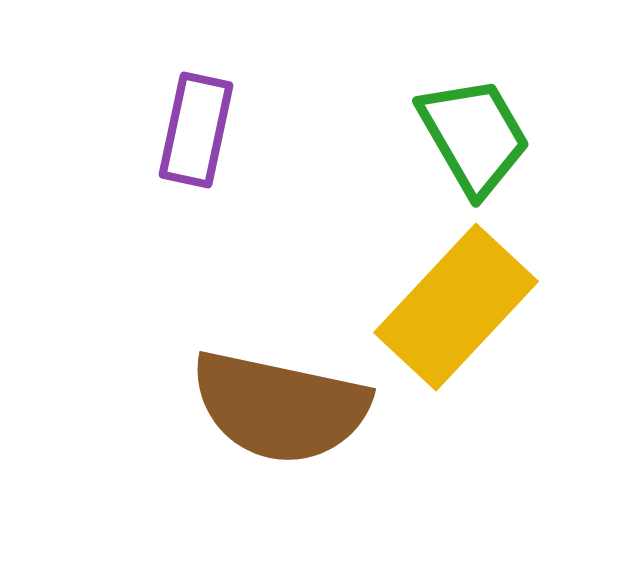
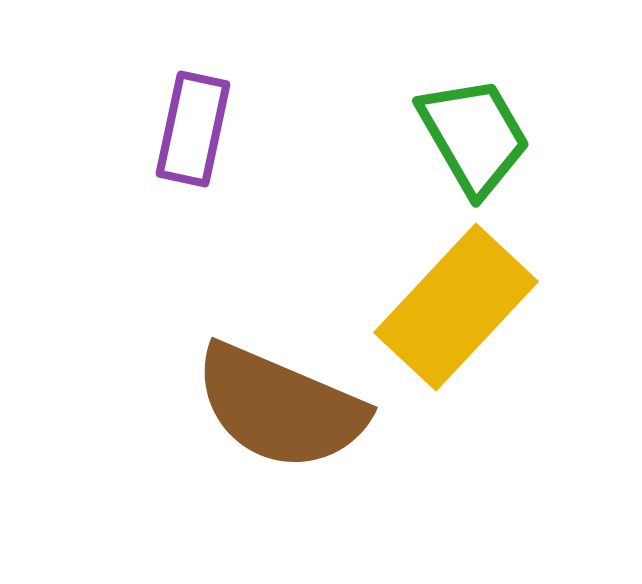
purple rectangle: moved 3 px left, 1 px up
brown semicircle: rotated 11 degrees clockwise
